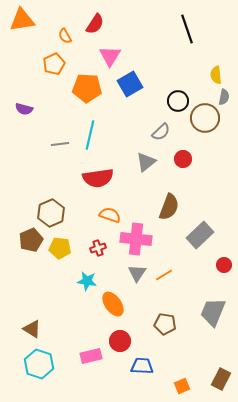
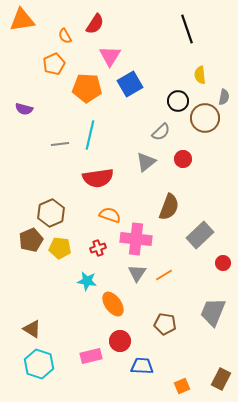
yellow semicircle at (216, 75): moved 16 px left
red circle at (224, 265): moved 1 px left, 2 px up
